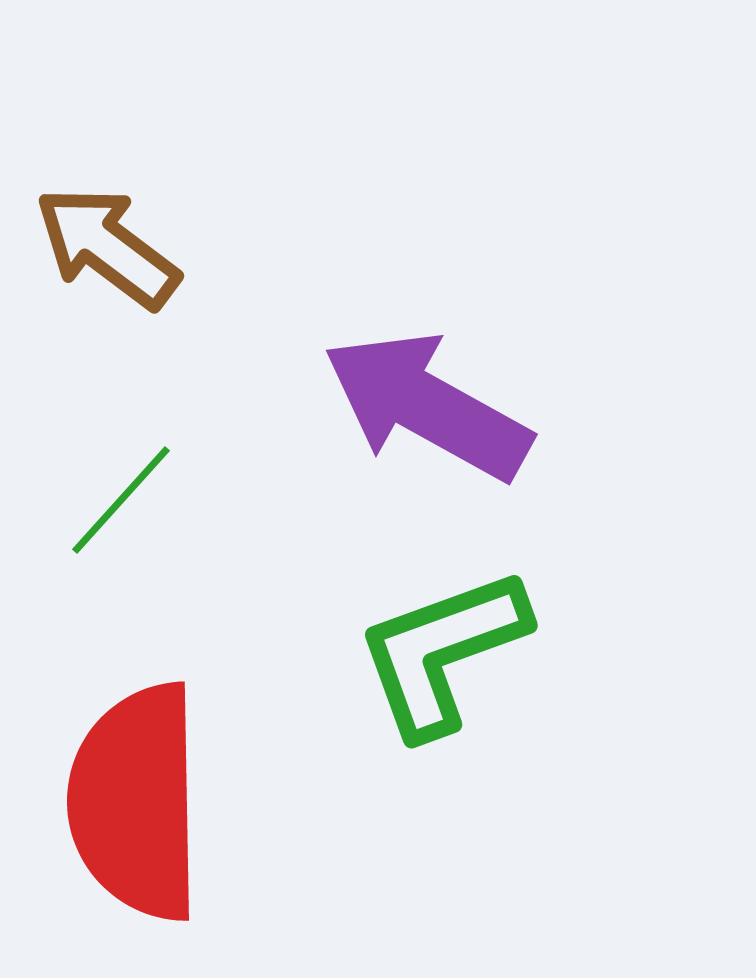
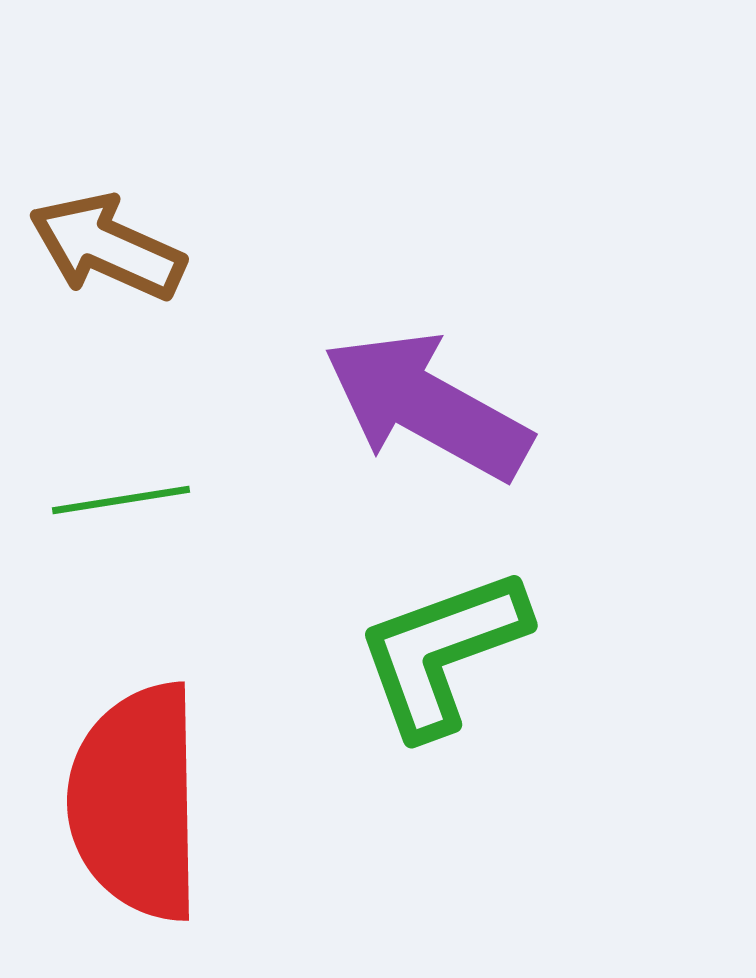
brown arrow: rotated 13 degrees counterclockwise
green line: rotated 39 degrees clockwise
